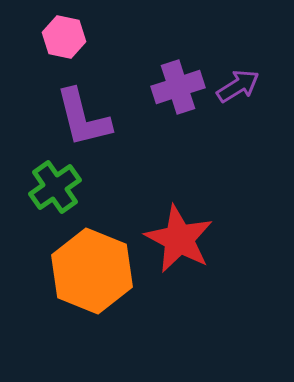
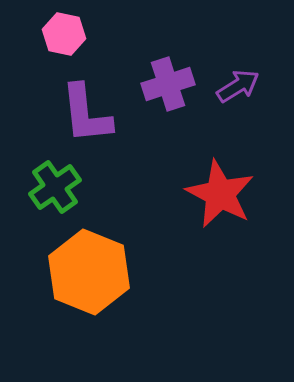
pink hexagon: moved 3 px up
purple cross: moved 10 px left, 3 px up
purple L-shape: moved 3 px right, 4 px up; rotated 8 degrees clockwise
red star: moved 41 px right, 45 px up
orange hexagon: moved 3 px left, 1 px down
